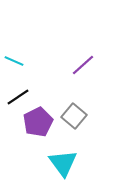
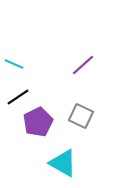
cyan line: moved 3 px down
gray square: moved 7 px right; rotated 15 degrees counterclockwise
cyan triangle: rotated 24 degrees counterclockwise
